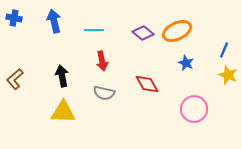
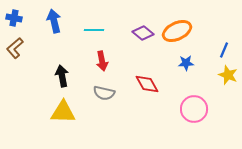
blue star: rotated 28 degrees counterclockwise
brown L-shape: moved 31 px up
